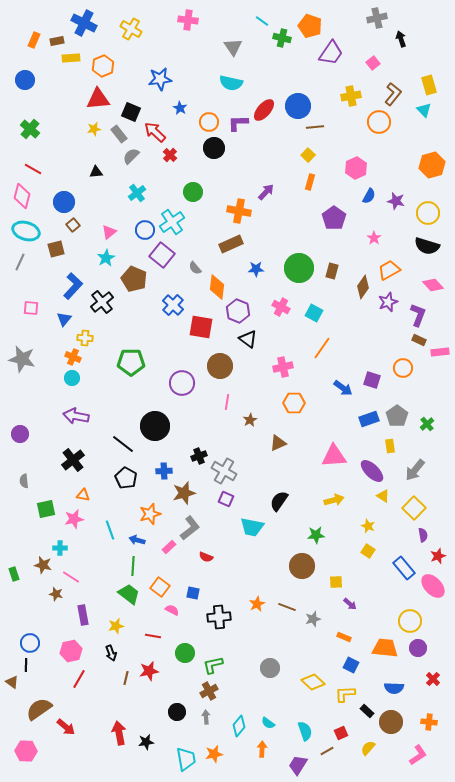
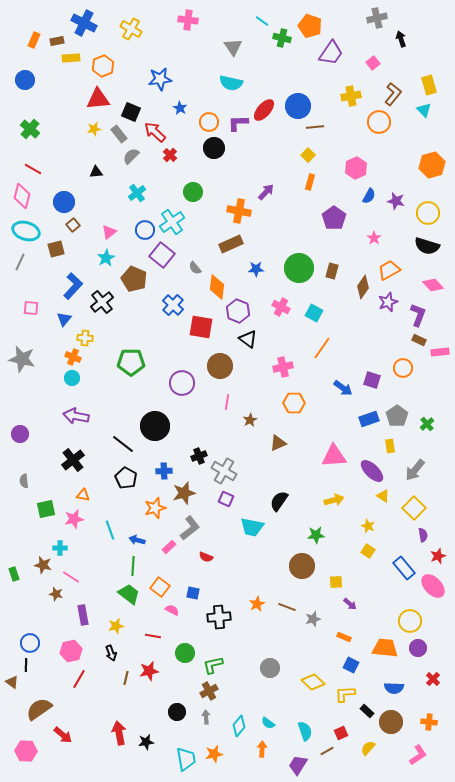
orange star at (150, 514): moved 5 px right, 6 px up
red arrow at (66, 727): moved 3 px left, 8 px down
